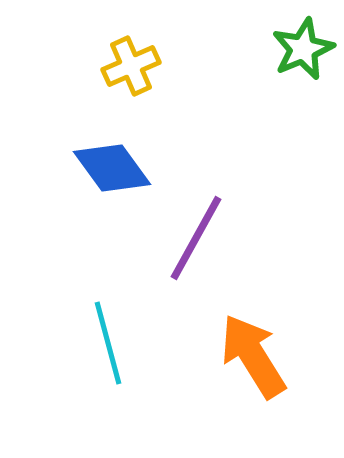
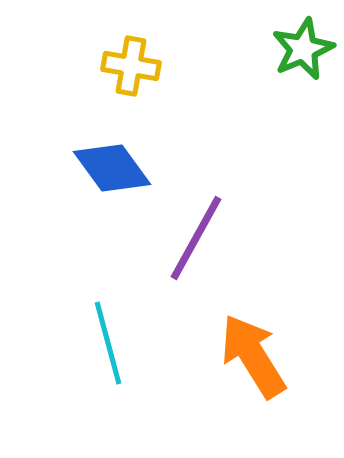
yellow cross: rotated 34 degrees clockwise
